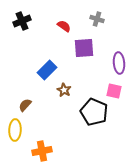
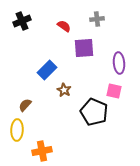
gray cross: rotated 24 degrees counterclockwise
yellow ellipse: moved 2 px right
